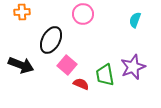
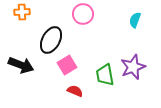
pink square: rotated 18 degrees clockwise
red semicircle: moved 6 px left, 7 px down
